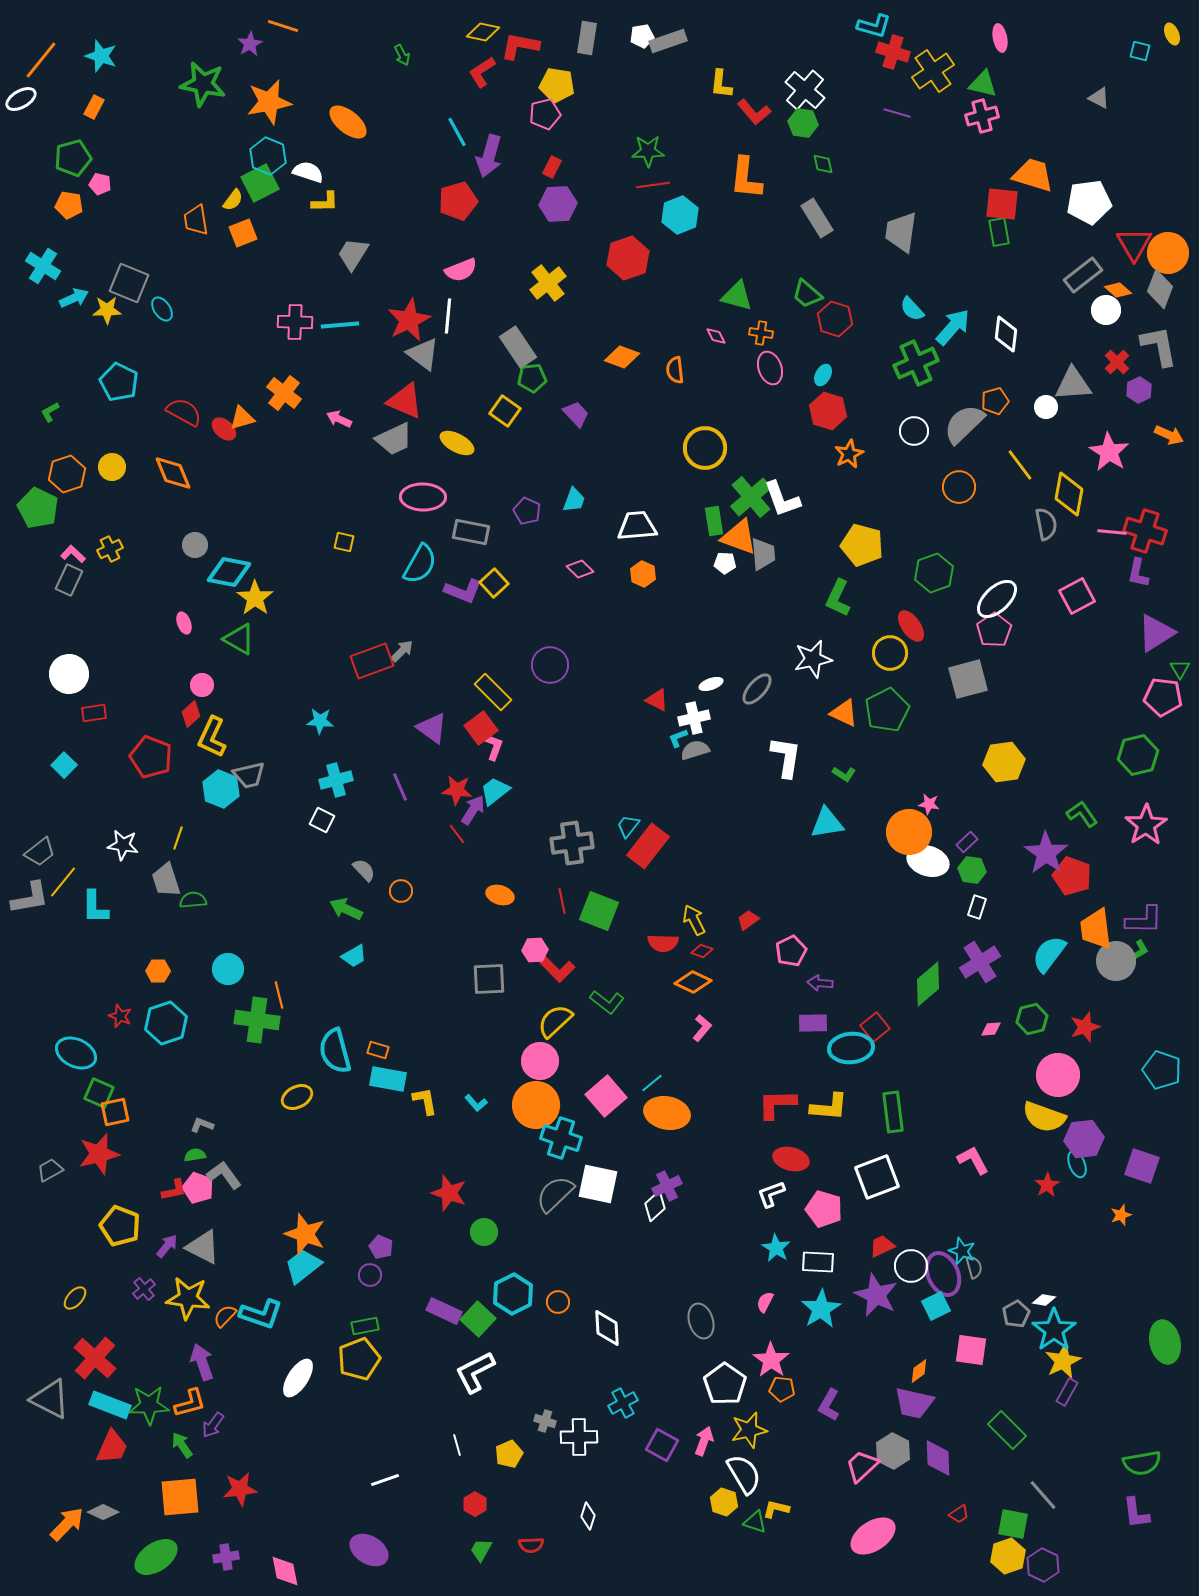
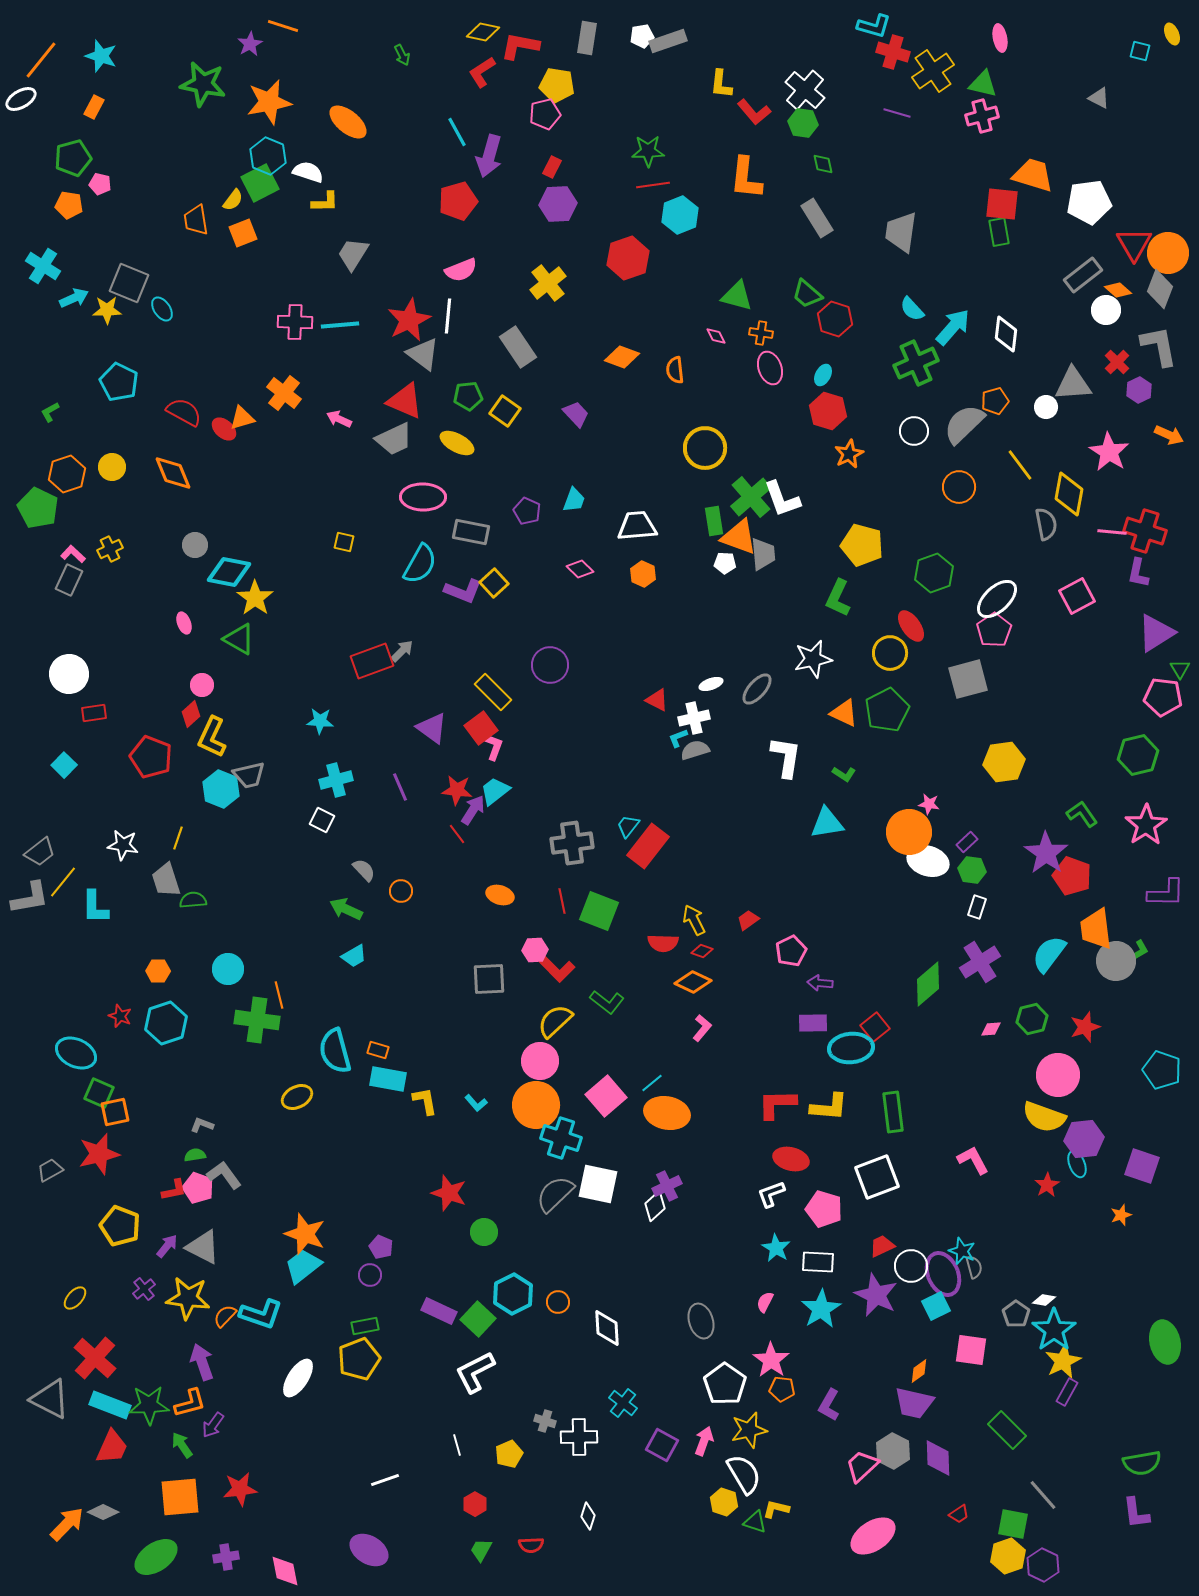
green pentagon at (532, 378): moved 64 px left, 18 px down
purple L-shape at (1144, 920): moved 22 px right, 27 px up
purple rectangle at (444, 1311): moved 5 px left
gray pentagon at (1016, 1314): rotated 8 degrees counterclockwise
cyan cross at (623, 1403): rotated 24 degrees counterclockwise
